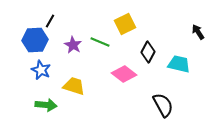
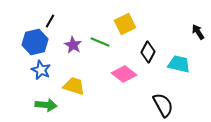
blue hexagon: moved 2 px down; rotated 10 degrees counterclockwise
